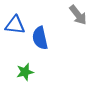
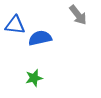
blue semicircle: rotated 90 degrees clockwise
green star: moved 9 px right, 6 px down
